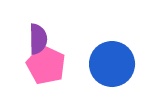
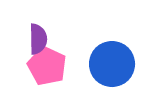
pink pentagon: moved 1 px right, 1 px down
